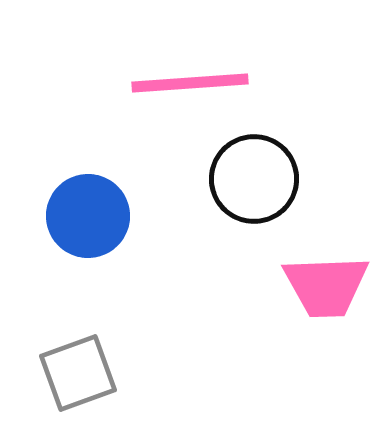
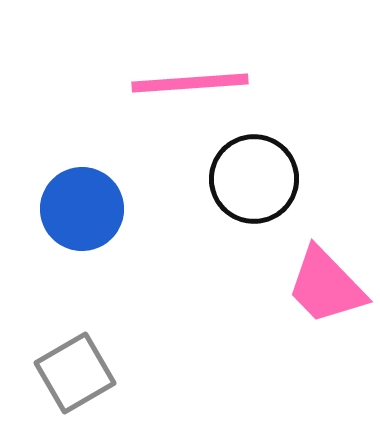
blue circle: moved 6 px left, 7 px up
pink trapezoid: rotated 48 degrees clockwise
gray square: moved 3 px left; rotated 10 degrees counterclockwise
